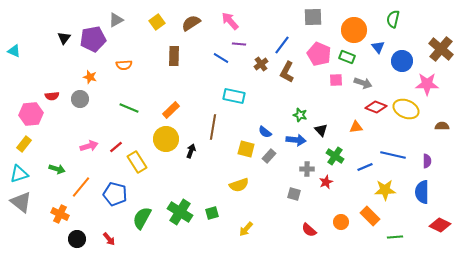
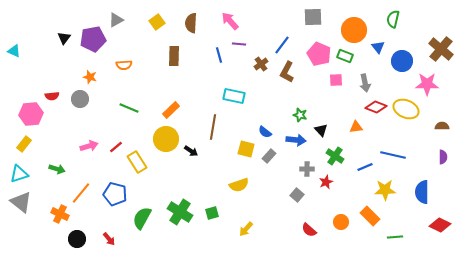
brown semicircle at (191, 23): rotated 54 degrees counterclockwise
green rectangle at (347, 57): moved 2 px left, 1 px up
blue line at (221, 58): moved 2 px left, 3 px up; rotated 42 degrees clockwise
gray arrow at (363, 83): moved 2 px right; rotated 60 degrees clockwise
black arrow at (191, 151): rotated 104 degrees clockwise
purple semicircle at (427, 161): moved 16 px right, 4 px up
orange line at (81, 187): moved 6 px down
gray square at (294, 194): moved 3 px right, 1 px down; rotated 24 degrees clockwise
